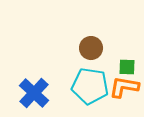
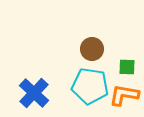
brown circle: moved 1 px right, 1 px down
orange L-shape: moved 8 px down
